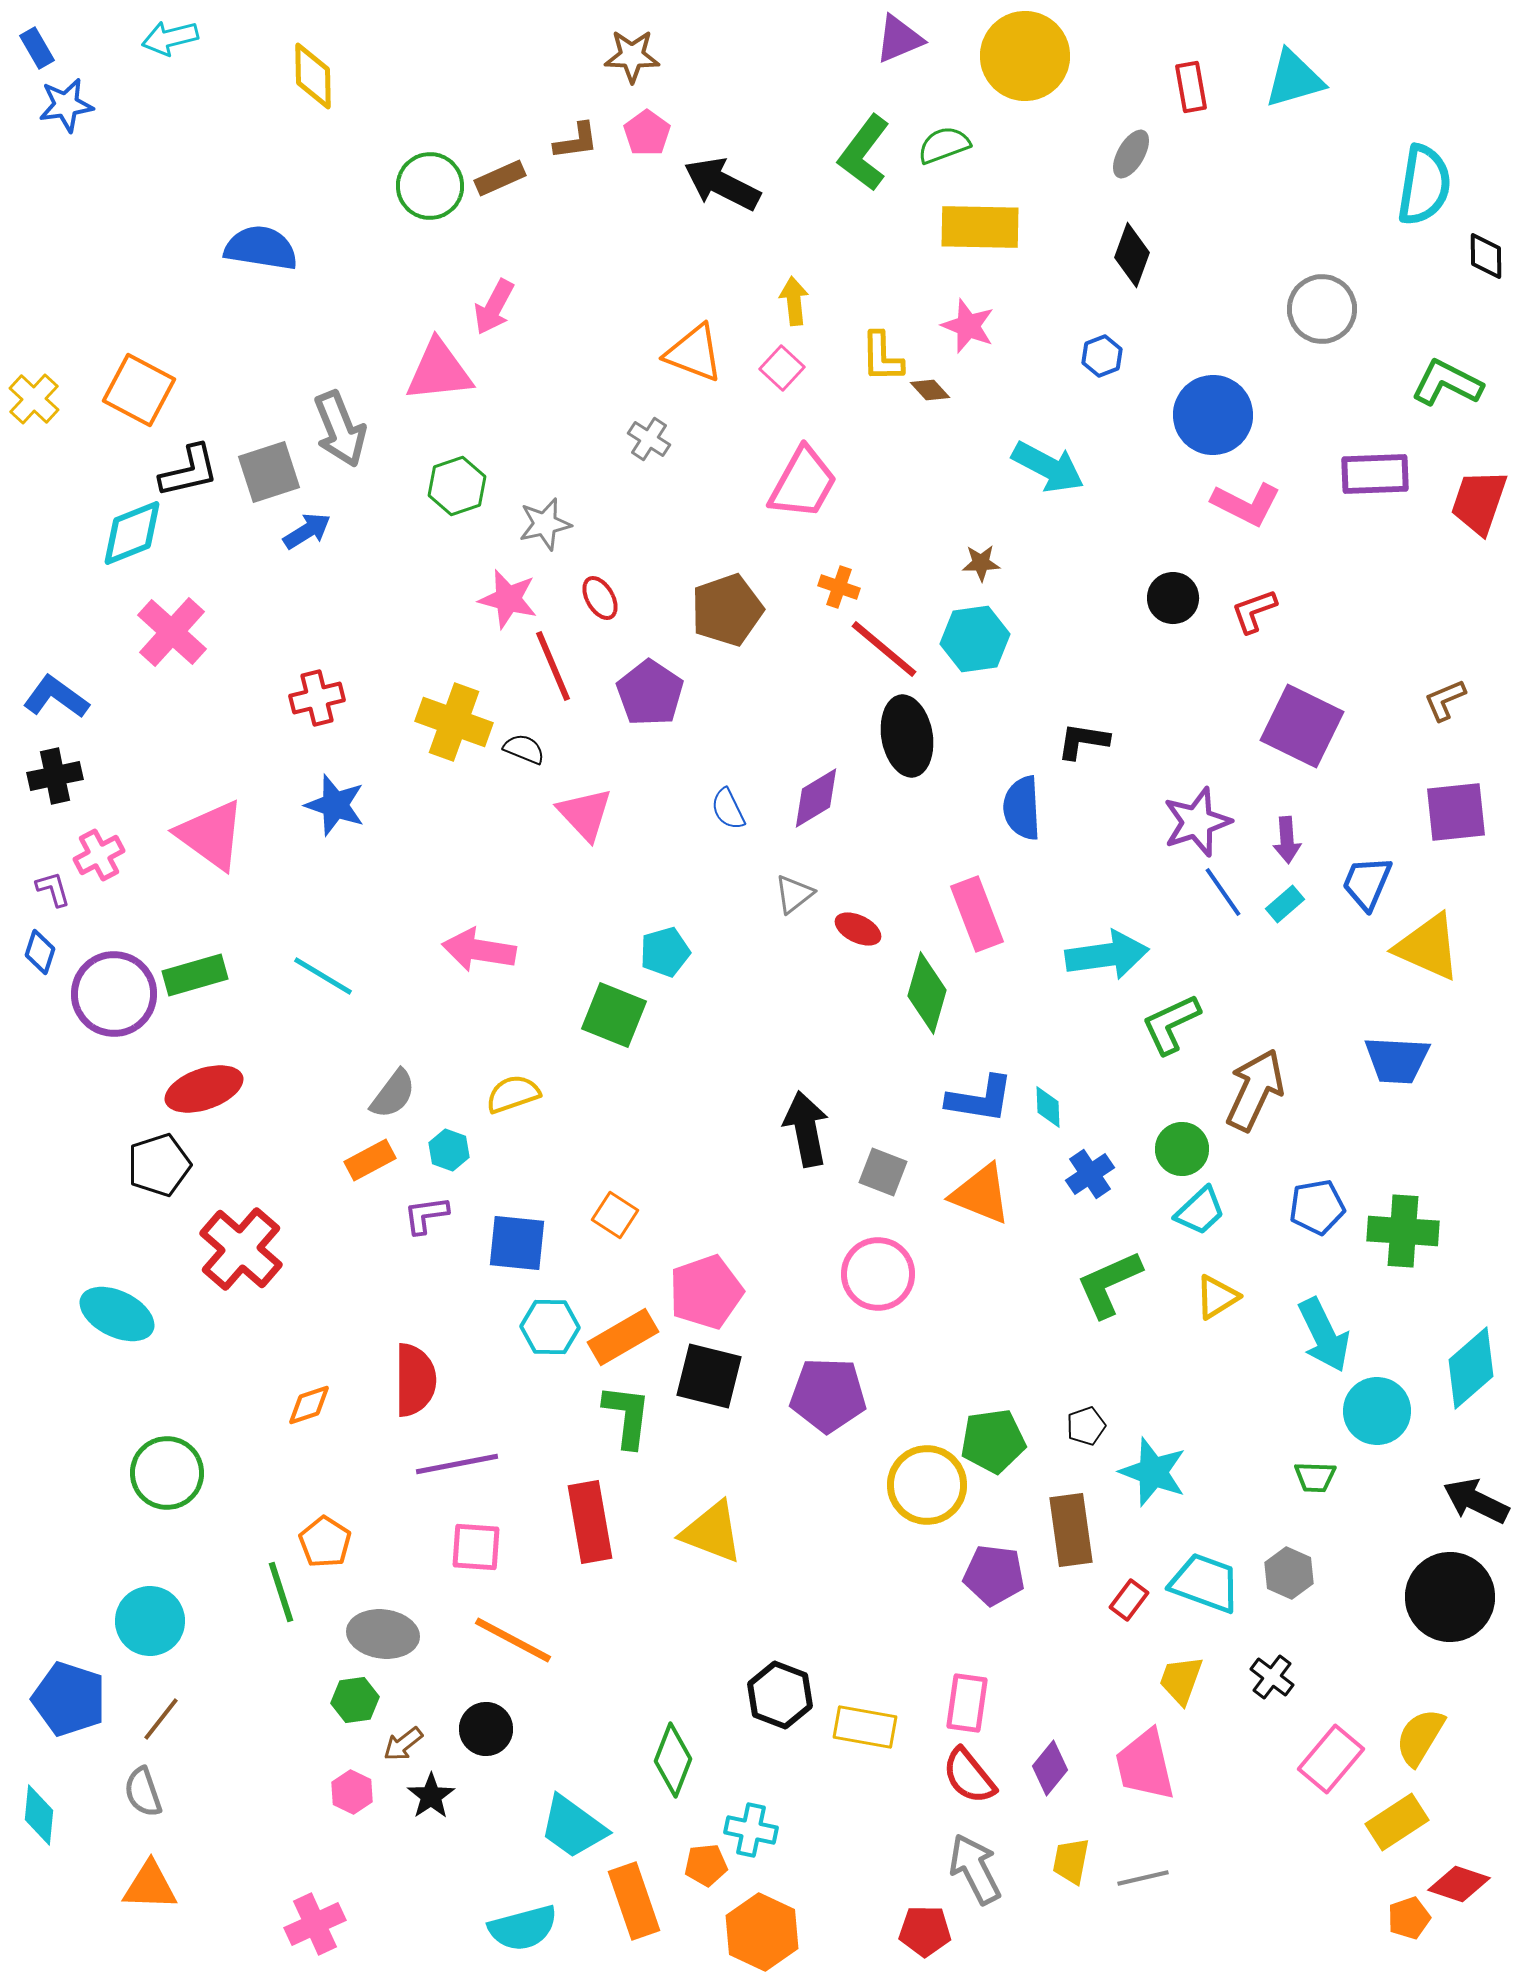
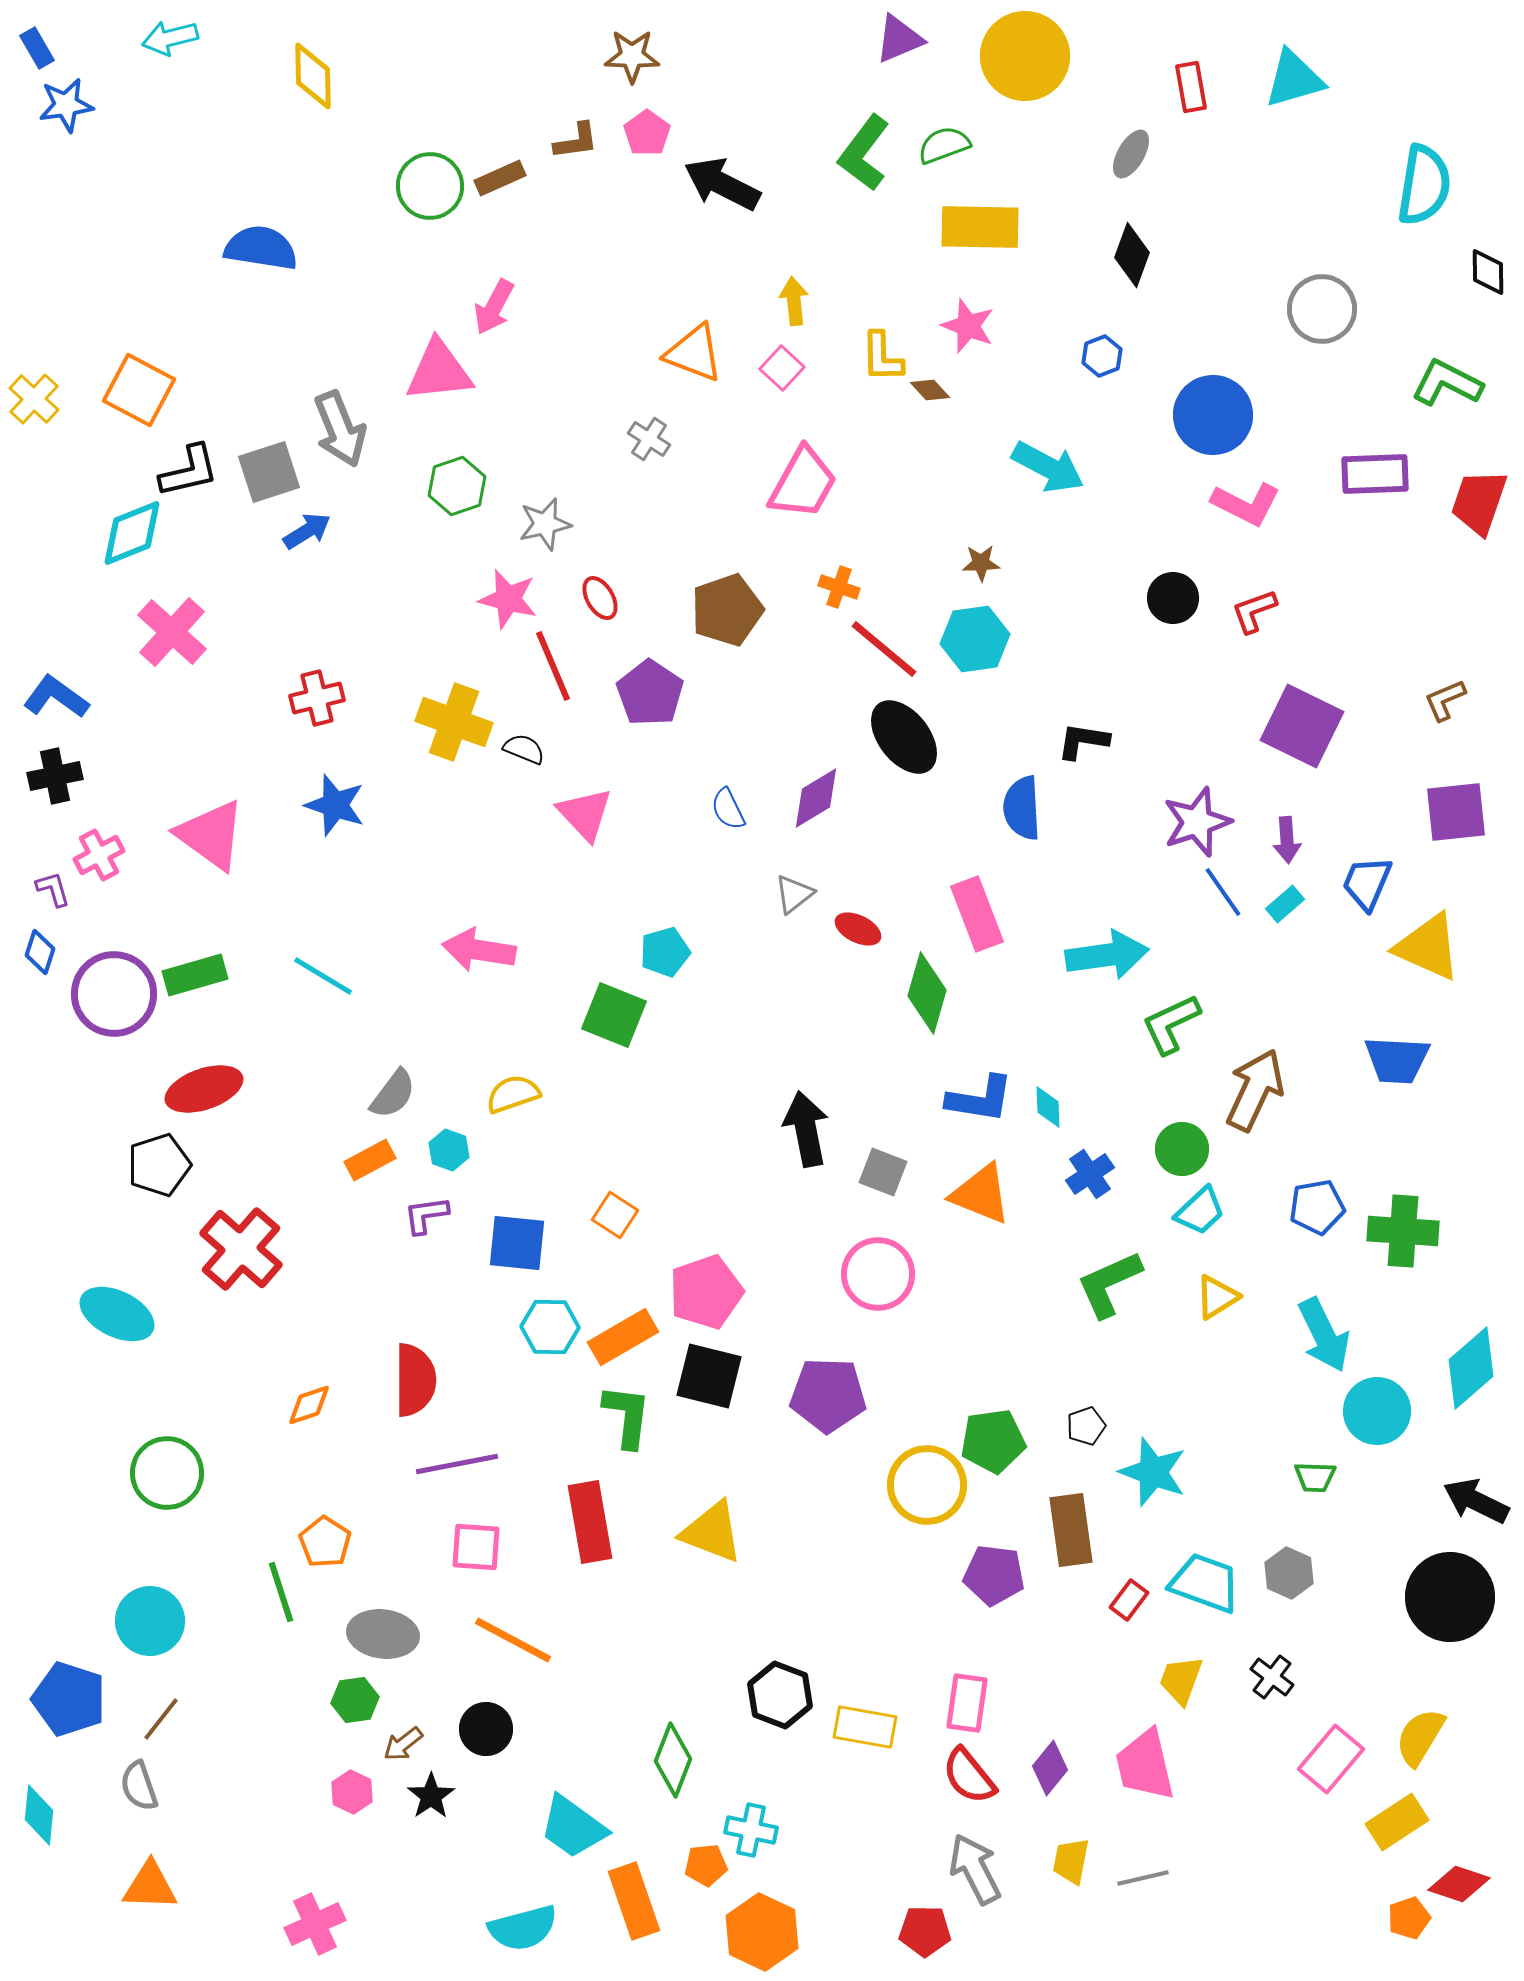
black diamond at (1486, 256): moved 2 px right, 16 px down
black ellipse at (907, 736): moved 3 px left, 1 px down; rotated 28 degrees counterclockwise
gray semicircle at (143, 1792): moved 4 px left, 6 px up
